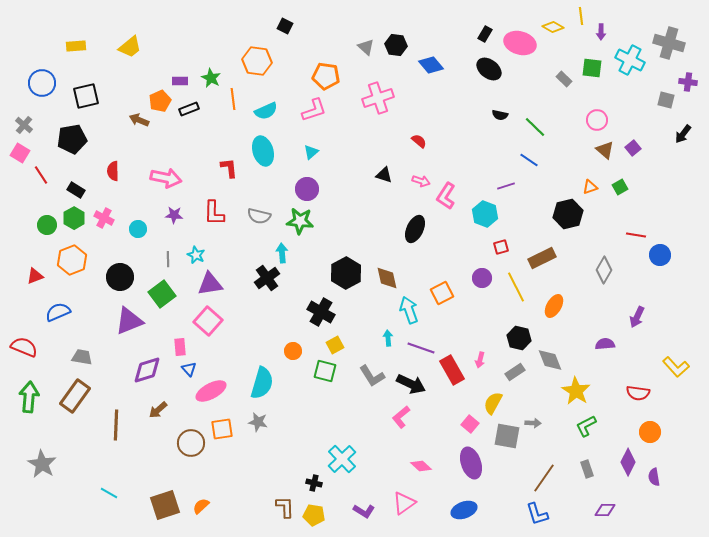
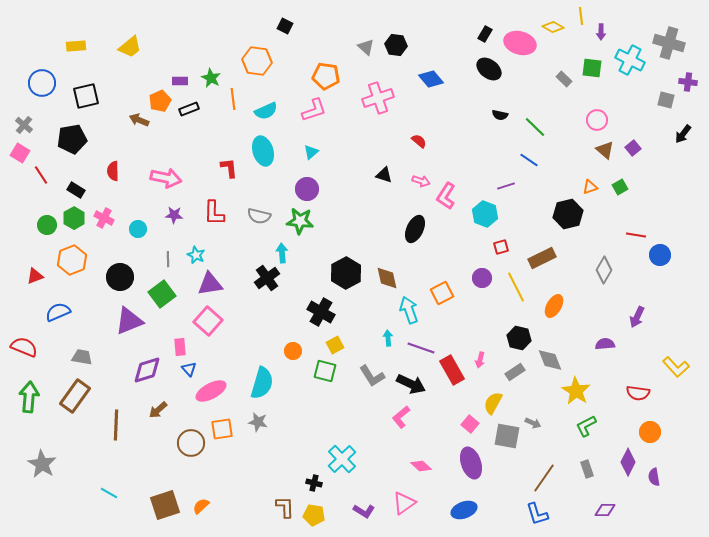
blue diamond at (431, 65): moved 14 px down
gray arrow at (533, 423): rotated 21 degrees clockwise
